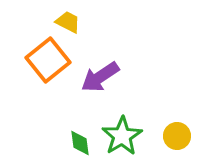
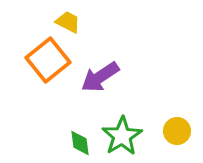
yellow circle: moved 5 px up
